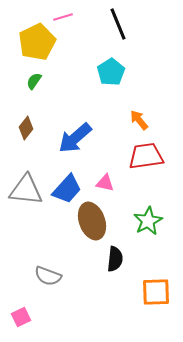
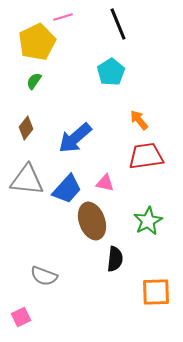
gray triangle: moved 1 px right, 10 px up
gray semicircle: moved 4 px left
